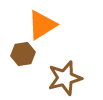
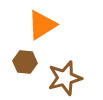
brown hexagon: moved 2 px right, 8 px down; rotated 15 degrees clockwise
